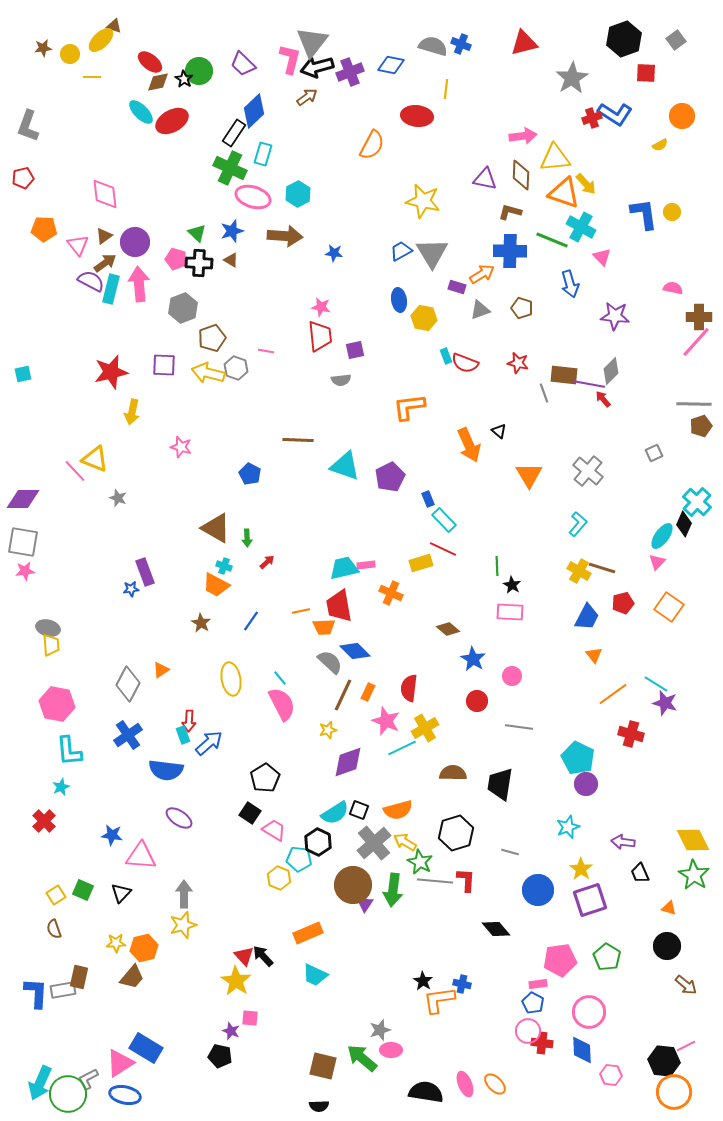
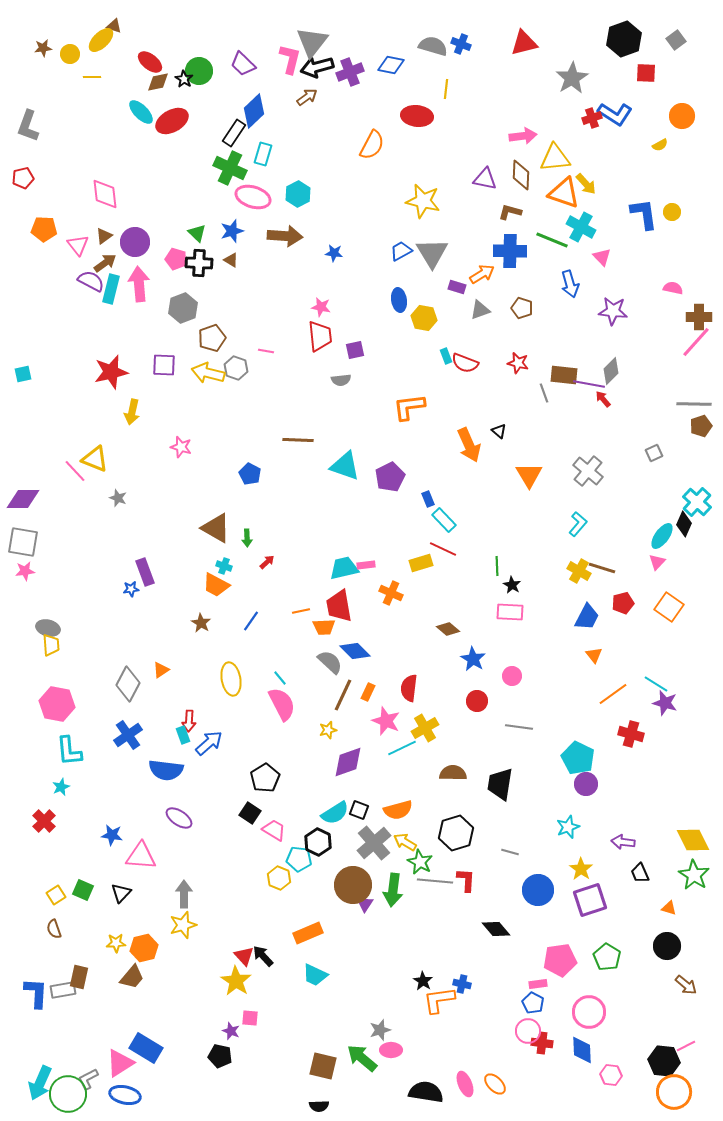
purple star at (615, 316): moved 2 px left, 5 px up
